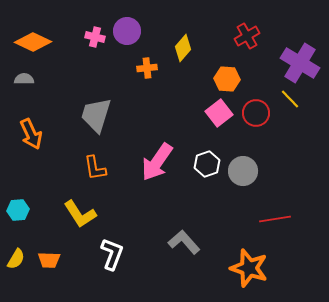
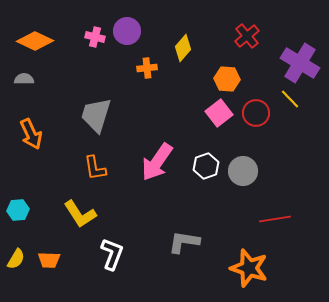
red cross: rotated 10 degrees counterclockwise
orange diamond: moved 2 px right, 1 px up
white hexagon: moved 1 px left, 2 px down
gray L-shape: rotated 40 degrees counterclockwise
